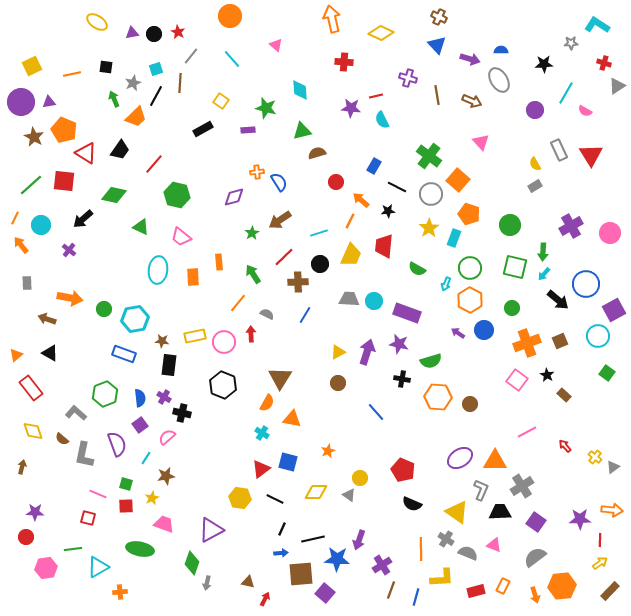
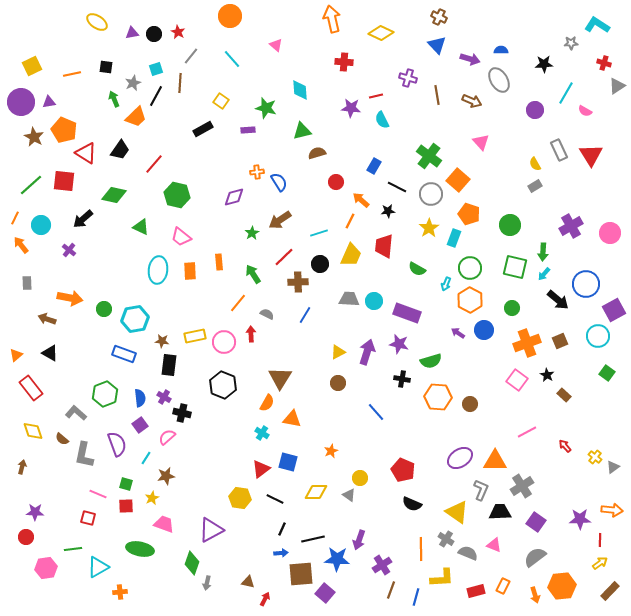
orange rectangle at (193, 277): moved 3 px left, 6 px up
orange star at (328, 451): moved 3 px right
